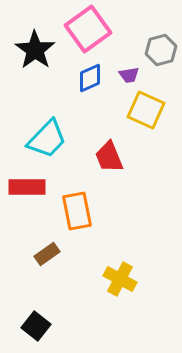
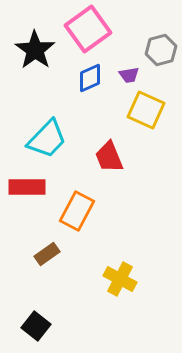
orange rectangle: rotated 39 degrees clockwise
